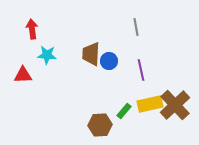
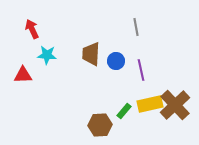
red arrow: rotated 18 degrees counterclockwise
blue circle: moved 7 px right
